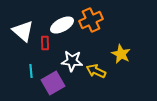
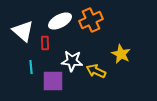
white ellipse: moved 2 px left, 4 px up
cyan line: moved 4 px up
purple square: moved 2 px up; rotated 30 degrees clockwise
